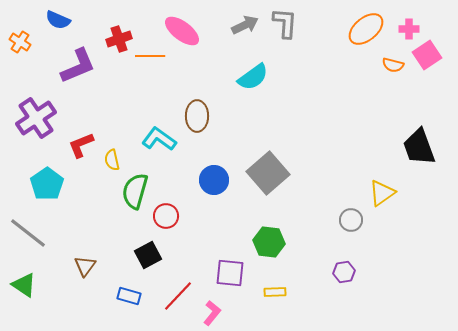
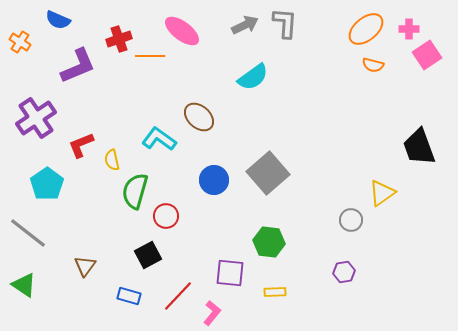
orange semicircle: moved 20 px left
brown ellipse: moved 2 px right, 1 px down; rotated 48 degrees counterclockwise
